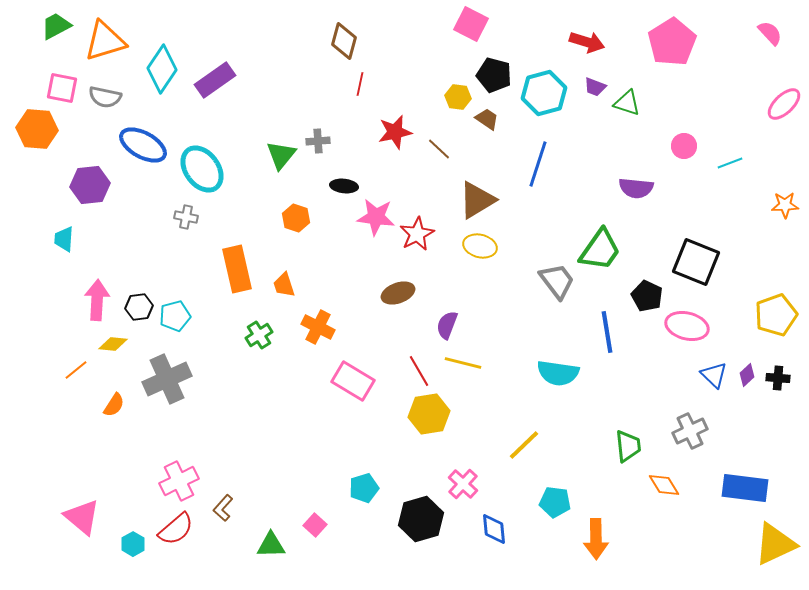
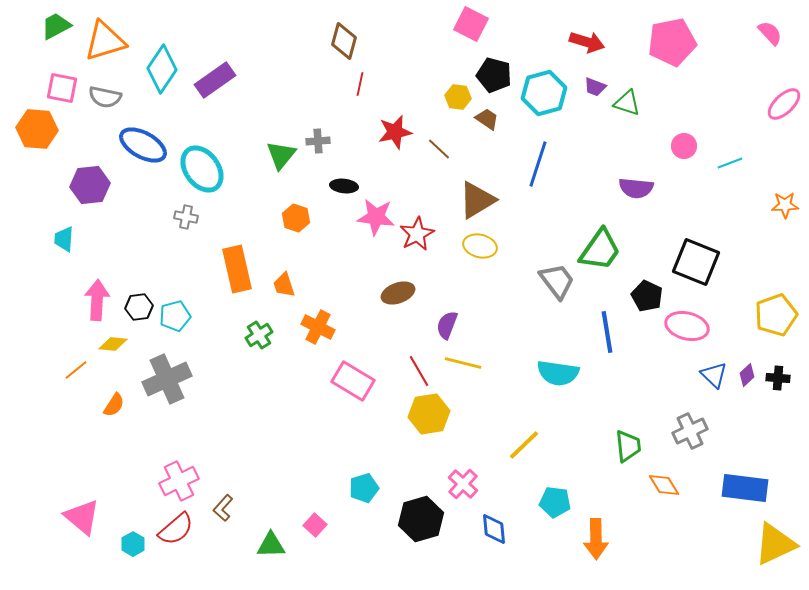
pink pentagon at (672, 42): rotated 21 degrees clockwise
